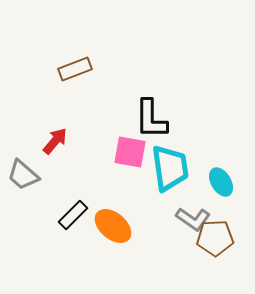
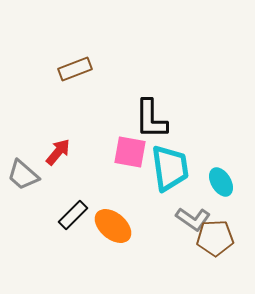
red arrow: moved 3 px right, 11 px down
